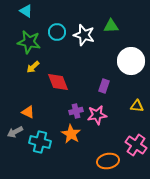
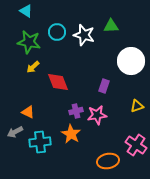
yellow triangle: rotated 24 degrees counterclockwise
cyan cross: rotated 20 degrees counterclockwise
